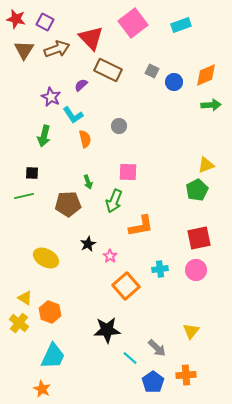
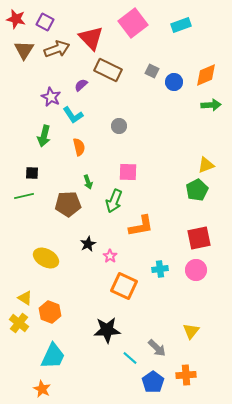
orange semicircle at (85, 139): moved 6 px left, 8 px down
orange square at (126, 286): moved 2 px left; rotated 24 degrees counterclockwise
